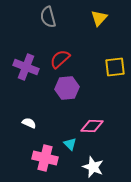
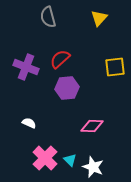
cyan triangle: moved 16 px down
pink cross: rotated 30 degrees clockwise
